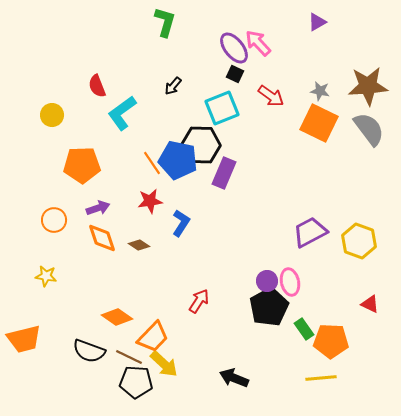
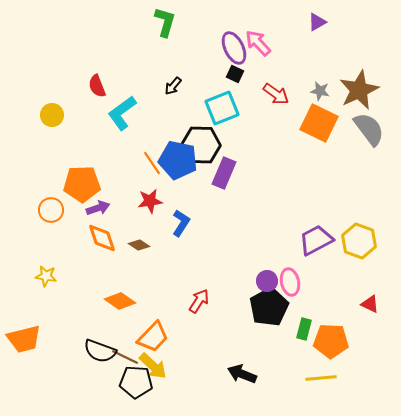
purple ellipse at (234, 48): rotated 12 degrees clockwise
brown star at (368, 86): moved 9 px left, 4 px down; rotated 21 degrees counterclockwise
red arrow at (271, 96): moved 5 px right, 2 px up
orange pentagon at (82, 165): moved 19 px down
orange circle at (54, 220): moved 3 px left, 10 px up
purple trapezoid at (310, 232): moved 6 px right, 8 px down
orange diamond at (117, 317): moved 3 px right, 16 px up
green rectangle at (304, 329): rotated 50 degrees clockwise
black semicircle at (89, 351): moved 11 px right
brown line at (129, 357): moved 4 px left
yellow arrow at (164, 364): moved 11 px left, 2 px down
black arrow at (234, 378): moved 8 px right, 4 px up
